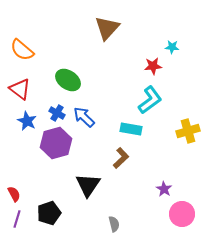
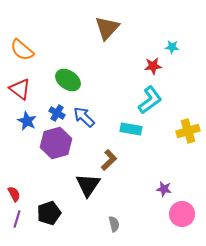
brown L-shape: moved 12 px left, 2 px down
purple star: rotated 21 degrees counterclockwise
